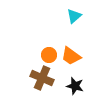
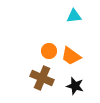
cyan triangle: rotated 35 degrees clockwise
orange circle: moved 4 px up
